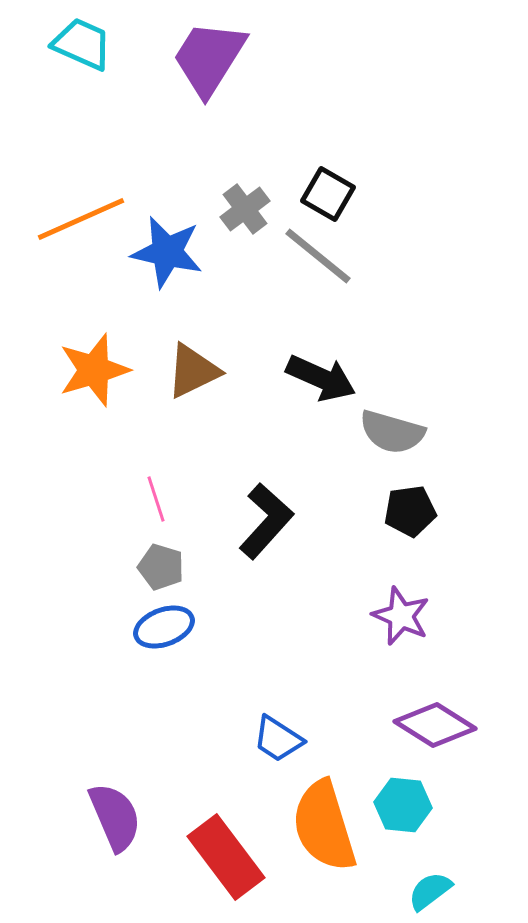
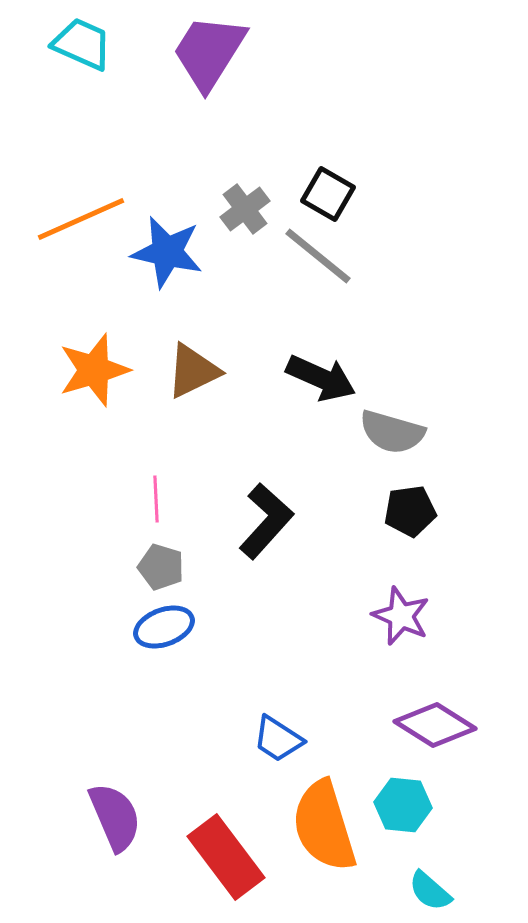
purple trapezoid: moved 6 px up
pink line: rotated 15 degrees clockwise
cyan semicircle: rotated 102 degrees counterclockwise
